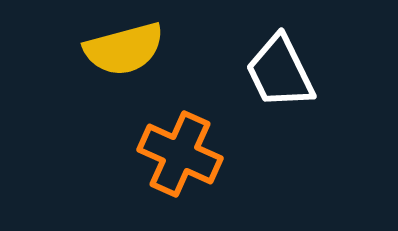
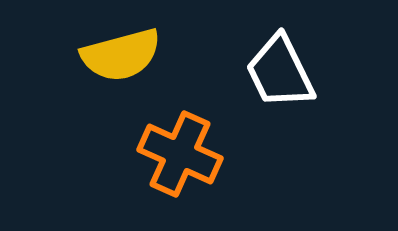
yellow semicircle: moved 3 px left, 6 px down
